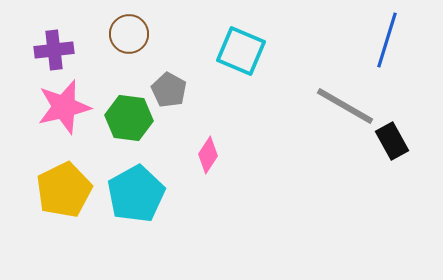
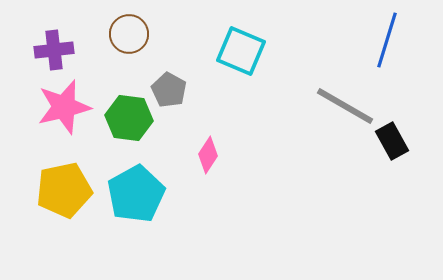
yellow pentagon: rotated 14 degrees clockwise
